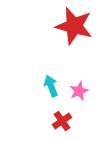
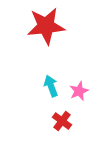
red star: moved 28 px left; rotated 21 degrees counterclockwise
red cross: rotated 18 degrees counterclockwise
